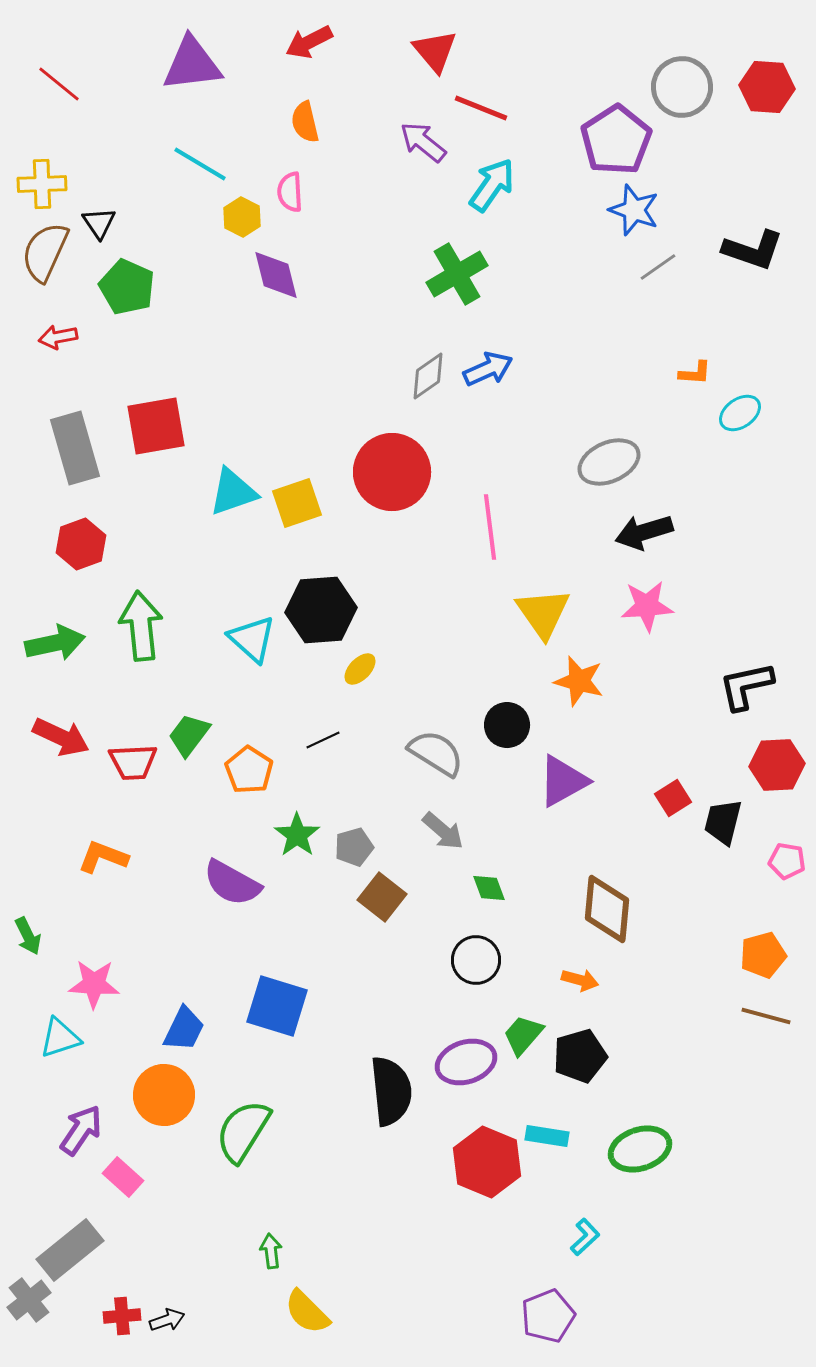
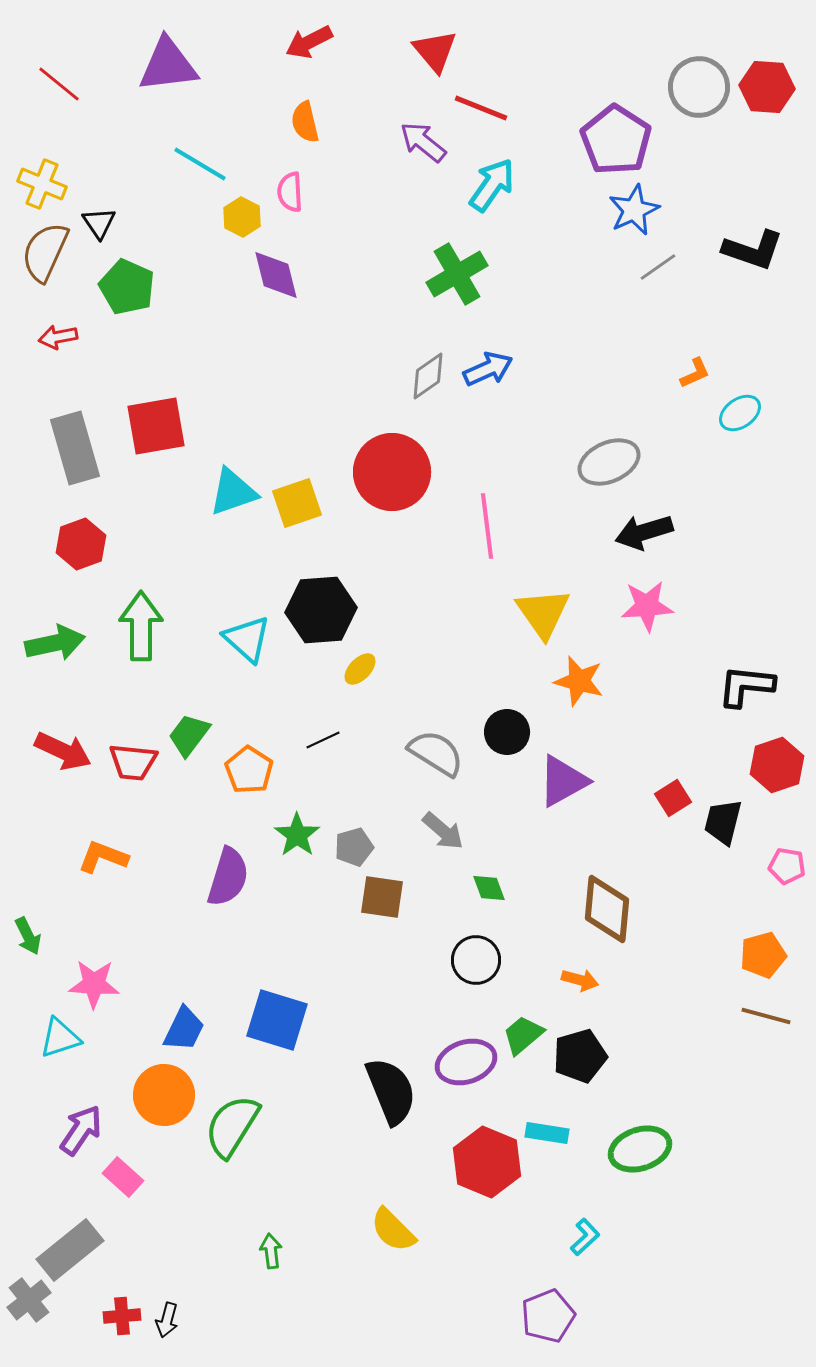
purple triangle at (192, 64): moved 24 px left, 1 px down
gray circle at (682, 87): moved 17 px right
purple pentagon at (616, 140): rotated 6 degrees counterclockwise
yellow cross at (42, 184): rotated 24 degrees clockwise
blue star at (634, 210): rotated 27 degrees clockwise
orange L-shape at (695, 373): rotated 28 degrees counterclockwise
pink line at (490, 527): moved 3 px left, 1 px up
green arrow at (141, 626): rotated 6 degrees clockwise
cyan triangle at (252, 639): moved 5 px left
black L-shape at (746, 686): rotated 18 degrees clockwise
black circle at (507, 725): moved 7 px down
red arrow at (61, 737): moved 2 px right, 14 px down
red trapezoid at (133, 762): rotated 9 degrees clockwise
red hexagon at (777, 765): rotated 16 degrees counterclockwise
pink pentagon at (787, 861): moved 5 px down
purple semicircle at (232, 883): moved 4 px left, 6 px up; rotated 102 degrees counterclockwise
brown square at (382, 897): rotated 30 degrees counterclockwise
blue square at (277, 1006): moved 14 px down
green trapezoid at (523, 1035): rotated 9 degrees clockwise
black semicircle at (391, 1091): rotated 16 degrees counterclockwise
green semicircle at (243, 1131): moved 11 px left, 5 px up
cyan rectangle at (547, 1136): moved 3 px up
yellow semicircle at (307, 1312): moved 86 px right, 82 px up
black arrow at (167, 1320): rotated 124 degrees clockwise
